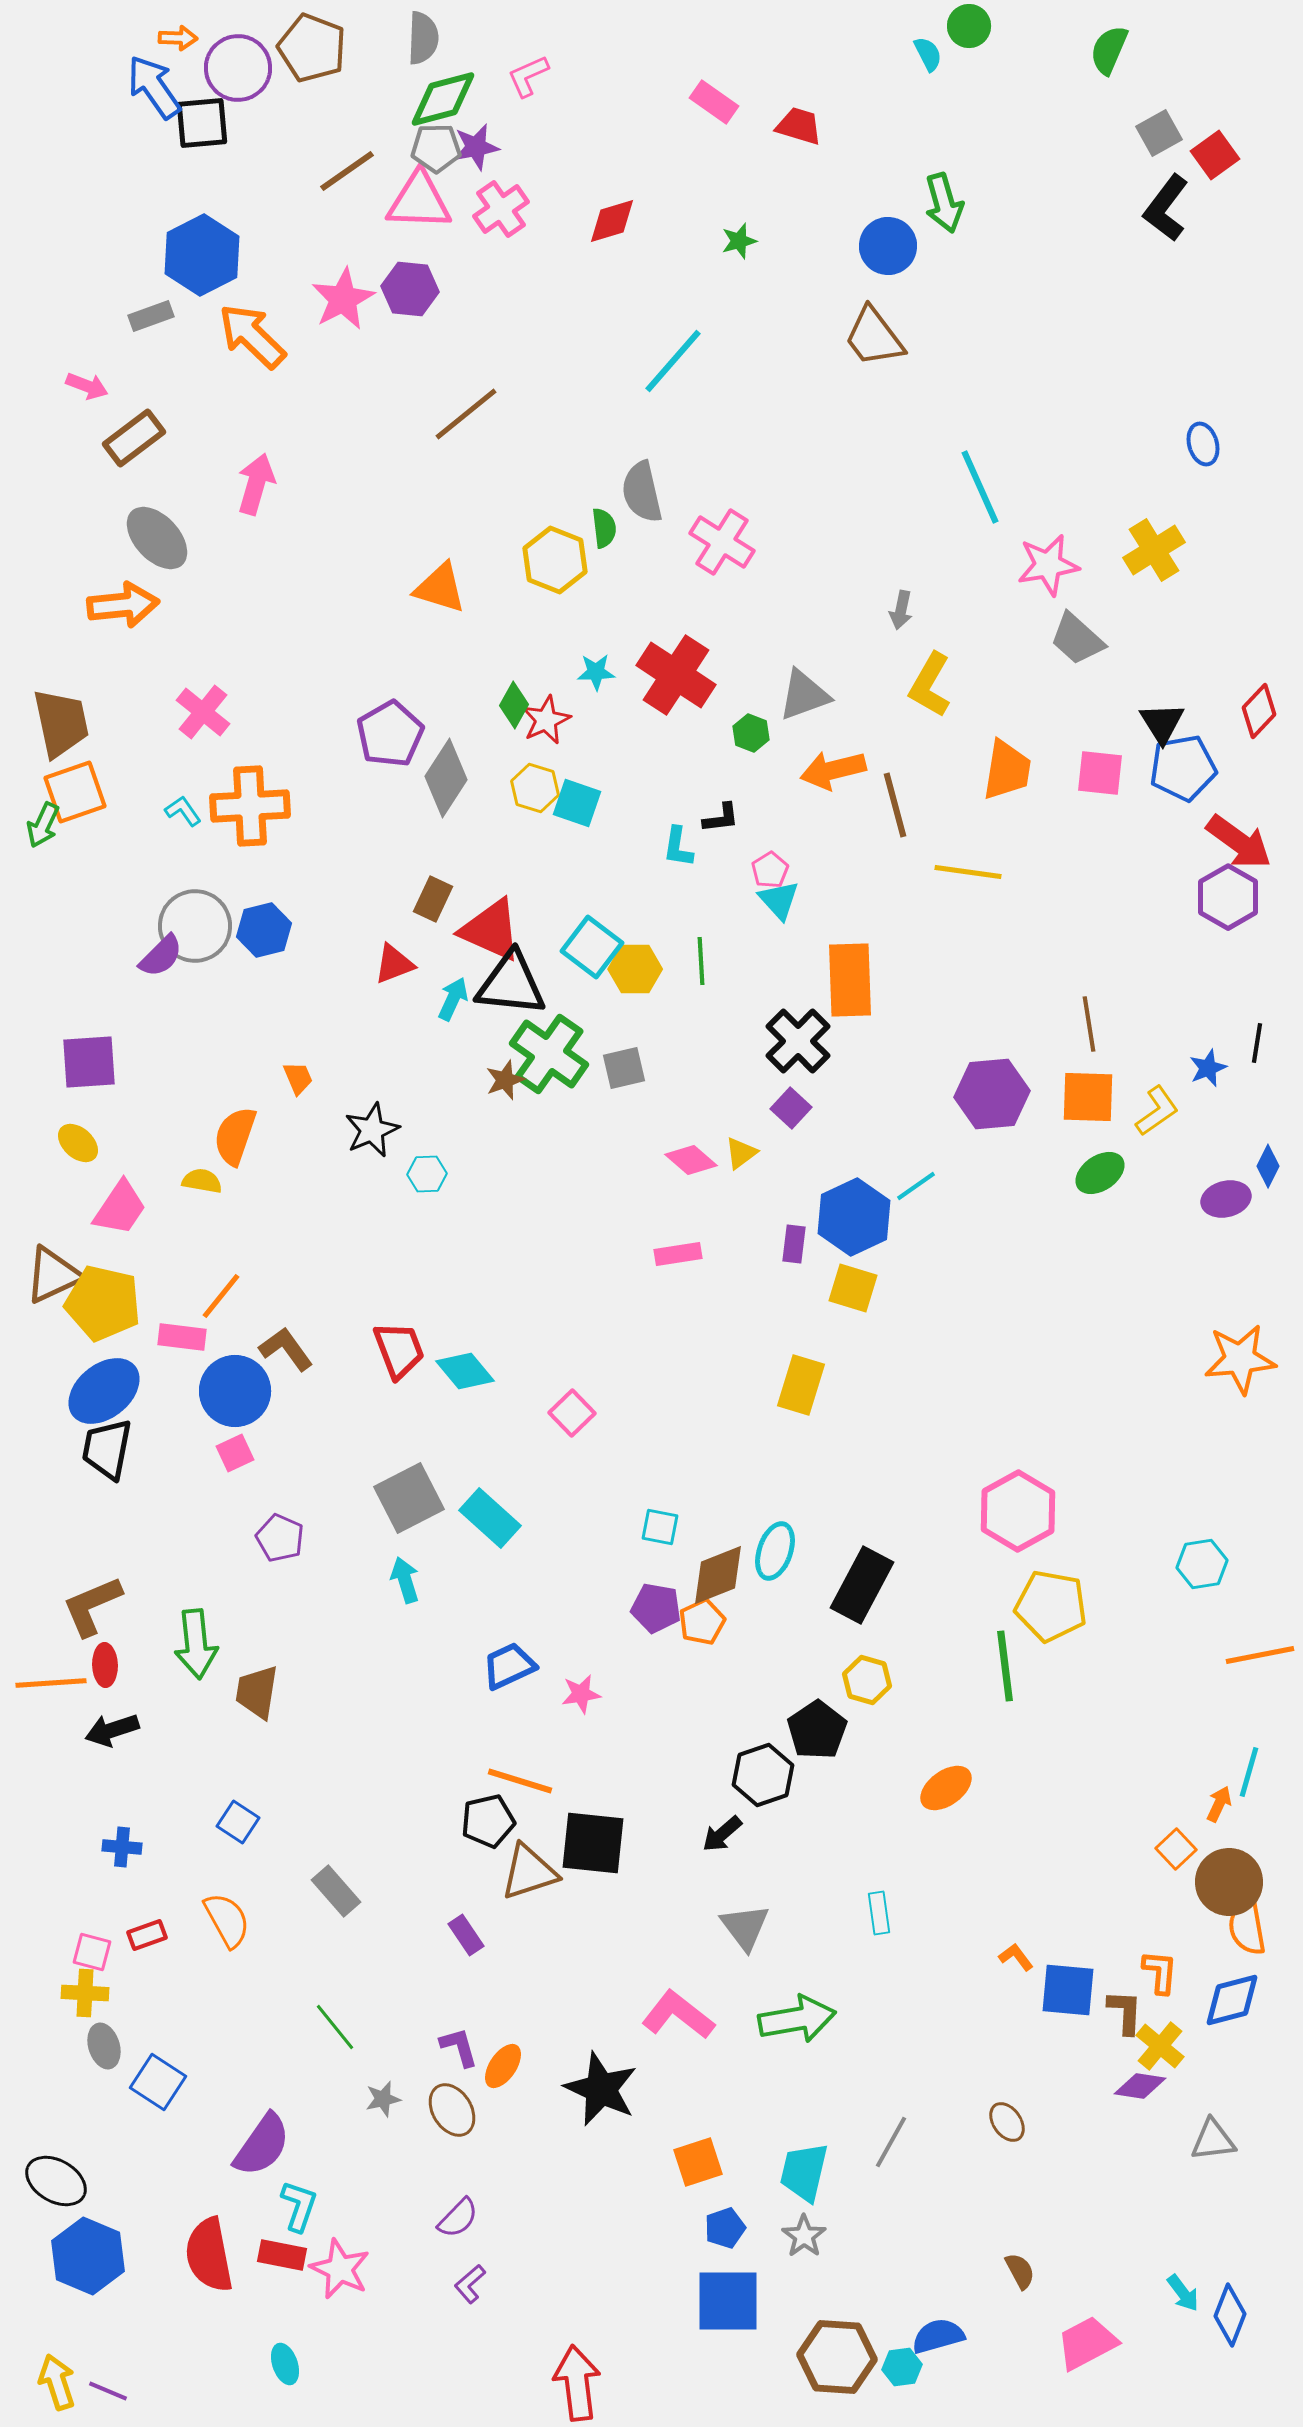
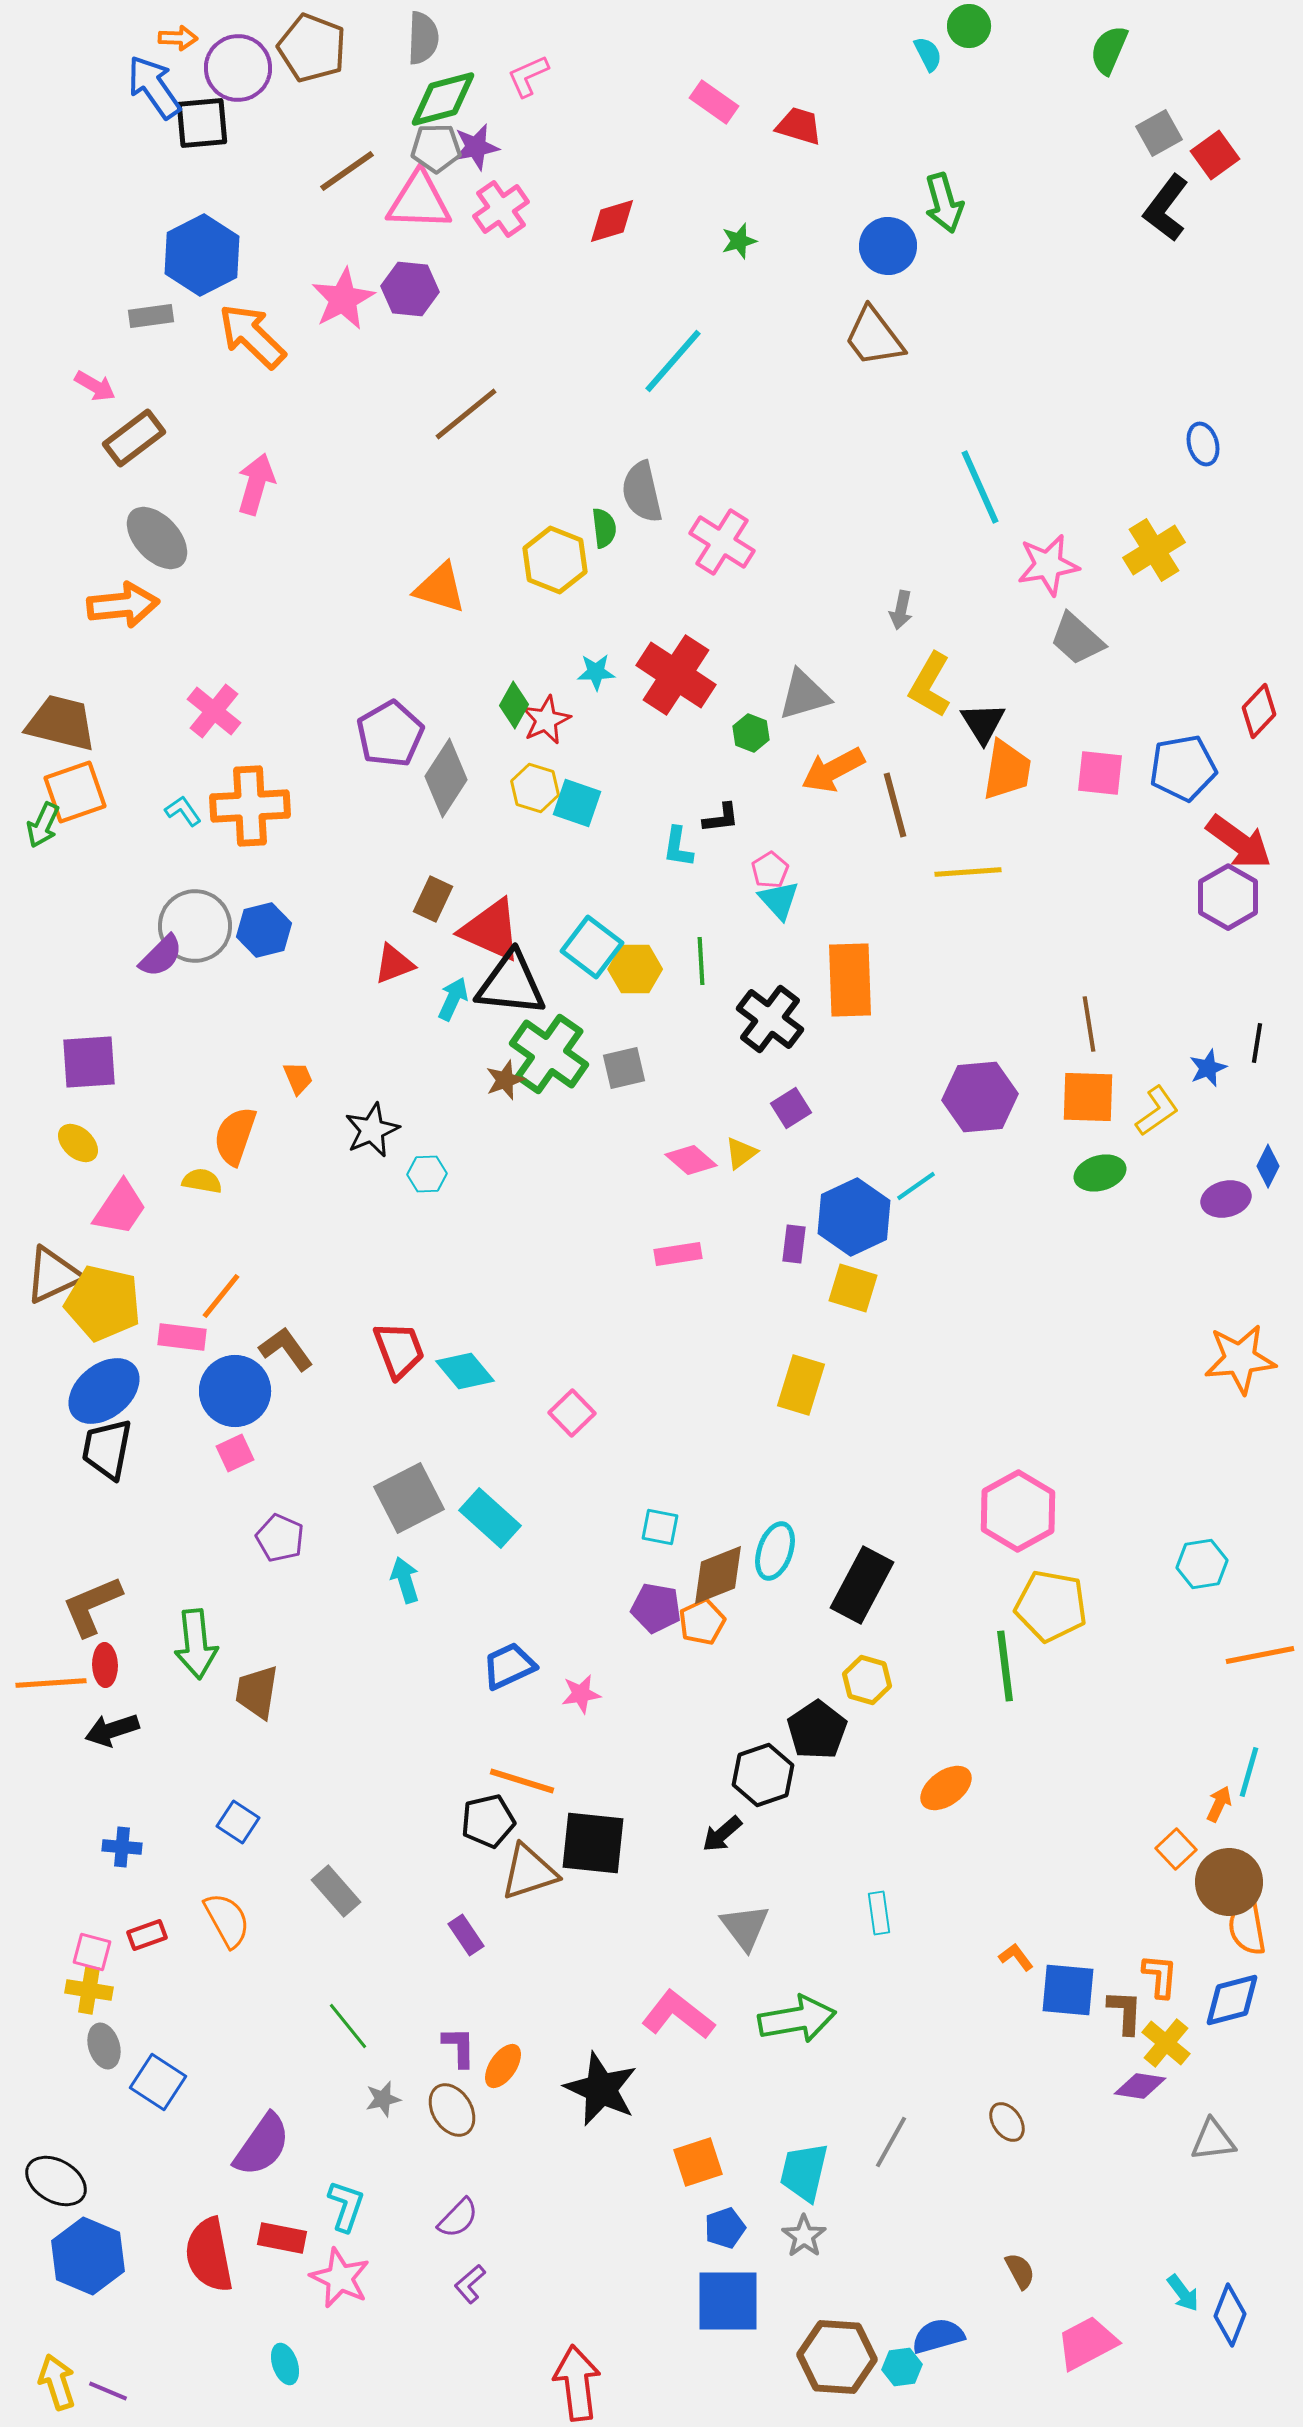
gray rectangle at (151, 316): rotated 12 degrees clockwise
pink arrow at (87, 386): moved 8 px right; rotated 9 degrees clockwise
gray triangle at (804, 695): rotated 4 degrees clockwise
pink cross at (203, 712): moved 11 px right, 1 px up
brown trapezoid at (61, 723): rotated 64 degrees counterclockwise
black triangle at (1162, 723): moved 179 px left
orange arrow at (833, 770): rotated 14 degrees counterclockwise
yellow line at (968, 872): rotated 12 degrees counterclockwise
black cross at (798, 1041): moved 28 px left, 22 px up; rotated 8 degrees counterclockwise
purple hexagon at (992, 1094): moved 12 px left, 3 px down
purple square at (791, 1108): rotated 15 degrees clockwise
green ellipse at (1100, 1173): rotated 18 degrees clockwise
orange line at (520, 1781): moved 2 px right
orange L-shape at (1160, 1972): moved 4 px down
yellow cross at (85, 1993): moved 4 px right, 3 px up; rotated 6 degrees clockwise
green line at (335, 2027): moved 13 px right, 1 px up
yellow cross at (1160, 2046): moved 6 px right, 3 px up
purple L-shape at (459, 2047): rotated 15 degrees clockwise
cyan L-shape at (299, 2206): moved 47 px right
red rectangle at (282, 2255): moved 17 px up
pink star at (340, 2269): moved 9 px down
